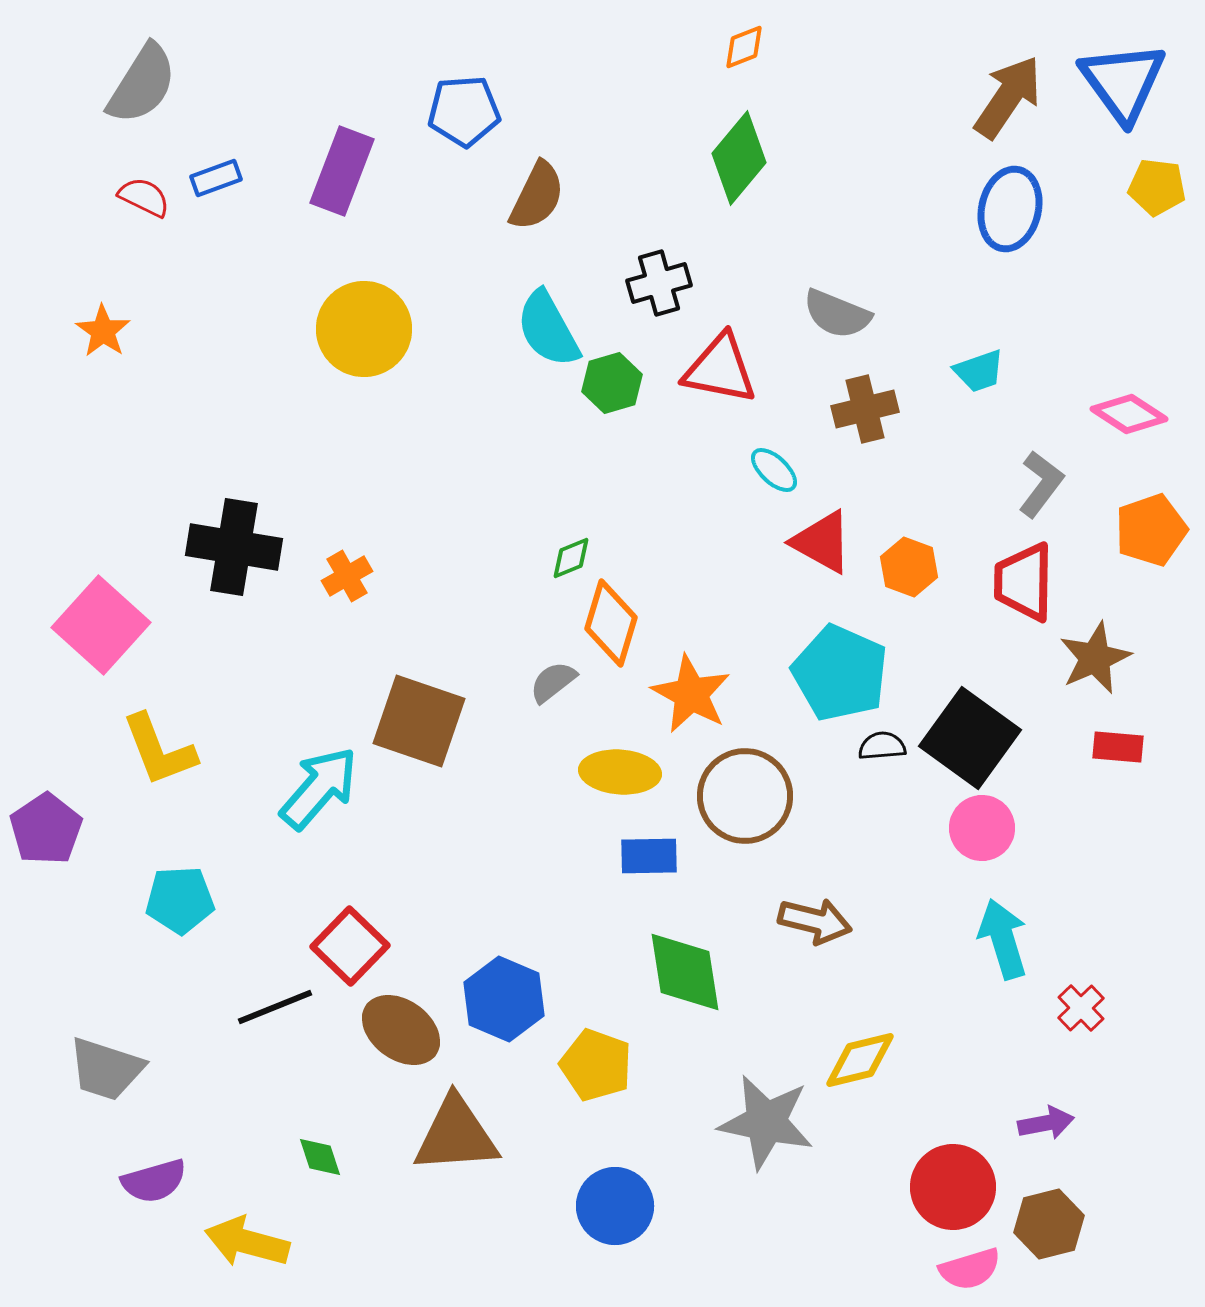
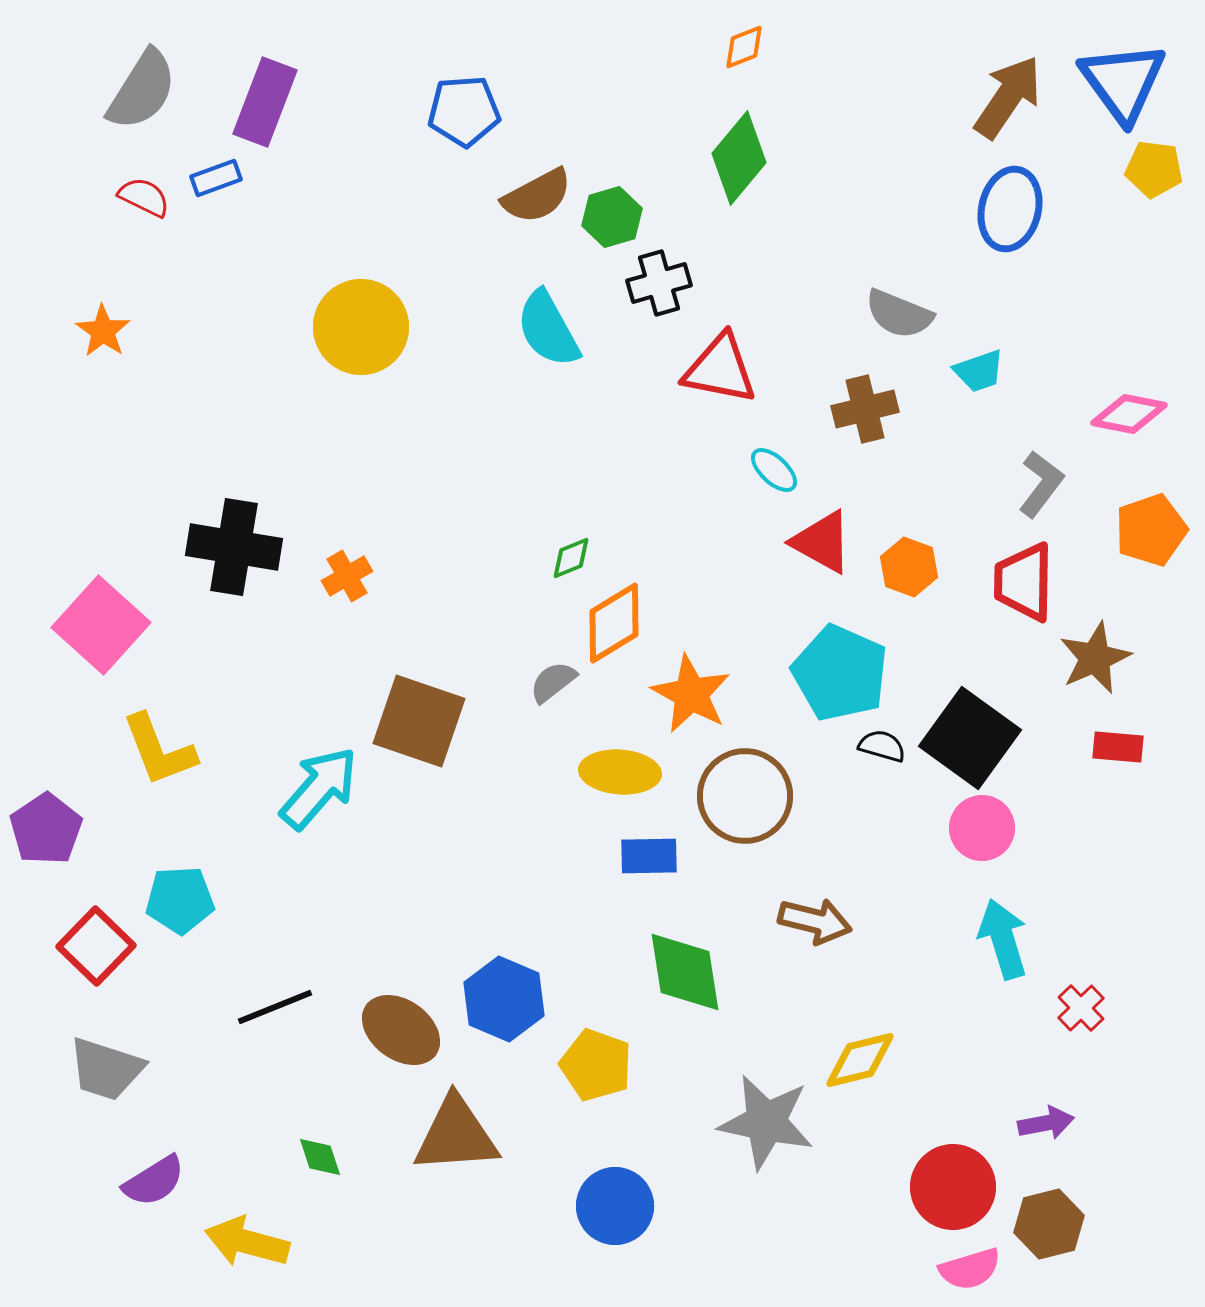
gray semicircle at (142, 84): moved 6 px down
purple rectangle at (342, 171): moved 77 px left, 69 px up
yellow pentagon at (1157, 187): moved 3 px left, 18 px up
brown semicircle at (537, 196): rotated 36 degrees clockwise
gray semicircle at (837, 314): moved 62 px right
yellow circle at (364, 329): moved 3 px left, 2 px up
green hexagon at (612, 383): moved 166 px up
pink diamond at (1129, 414): rotated 22 degrees counterclockwise
orange diamond at (611, 623): moved 3 px right; rotated 42 degrees clockwise
black semicircle at (882, 746): rotated 21 degrees clockwise
red square at (350, 946): moved 254 px left
purple semicircle at (154, 1181): rotated 16 degrees counterclockwise
